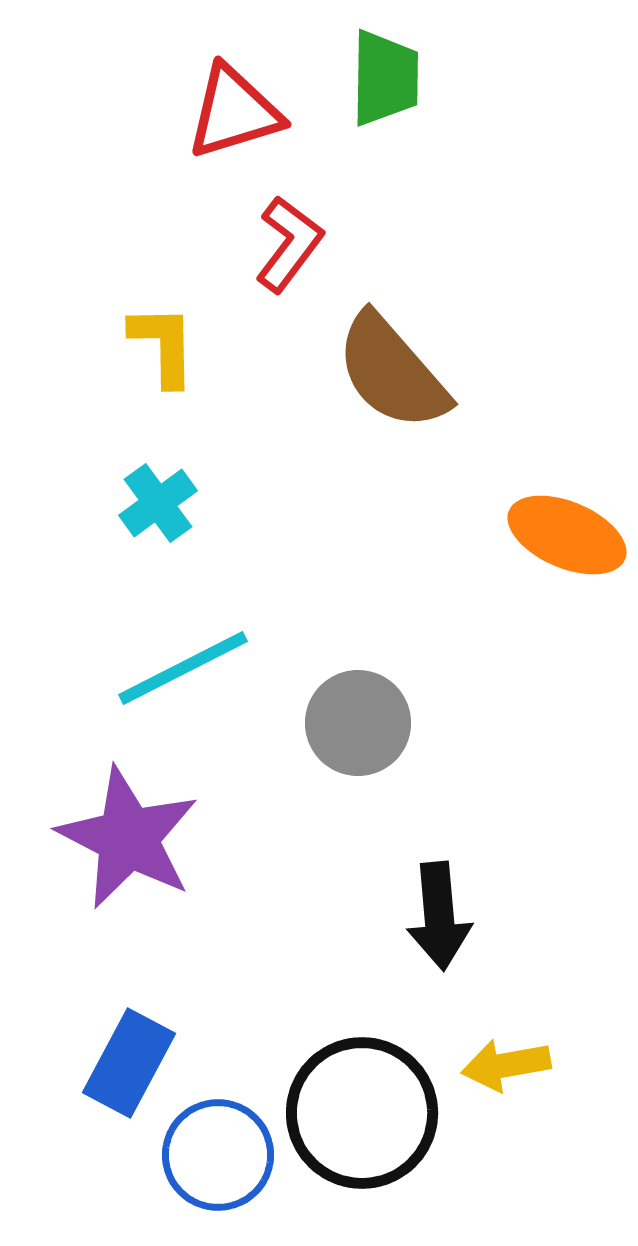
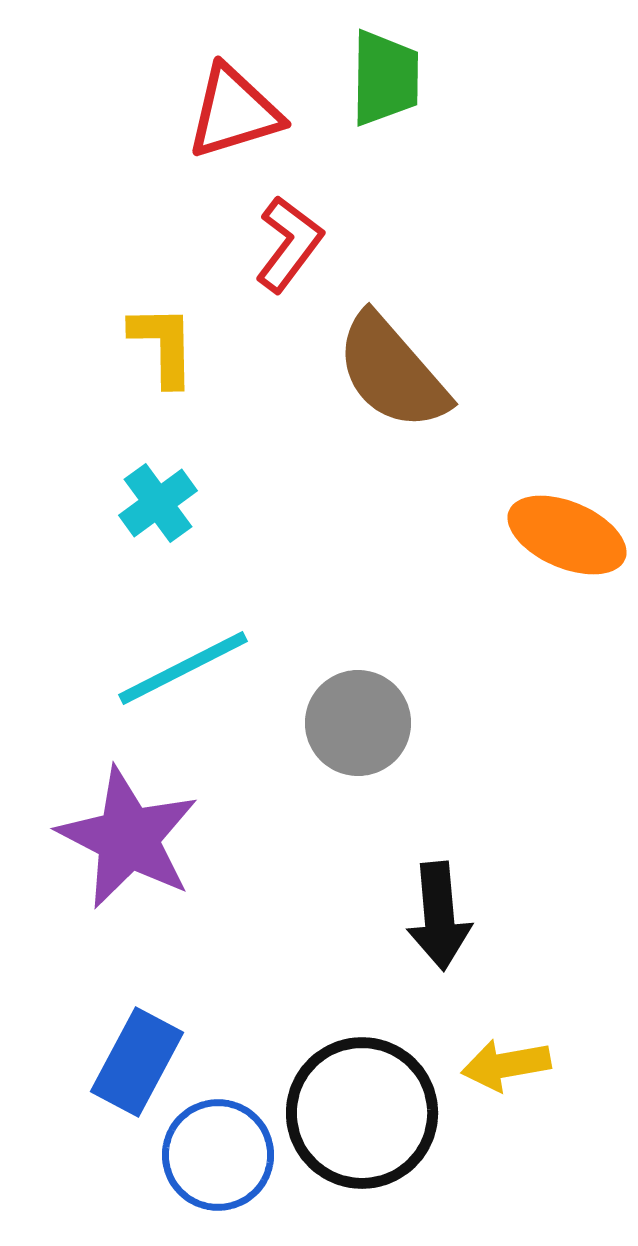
blue rectangle: moved 8 px right, 1 px up
